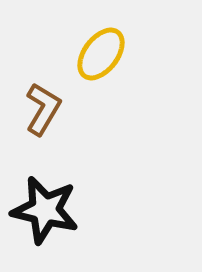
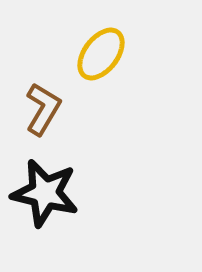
black star: moved 17 px up
